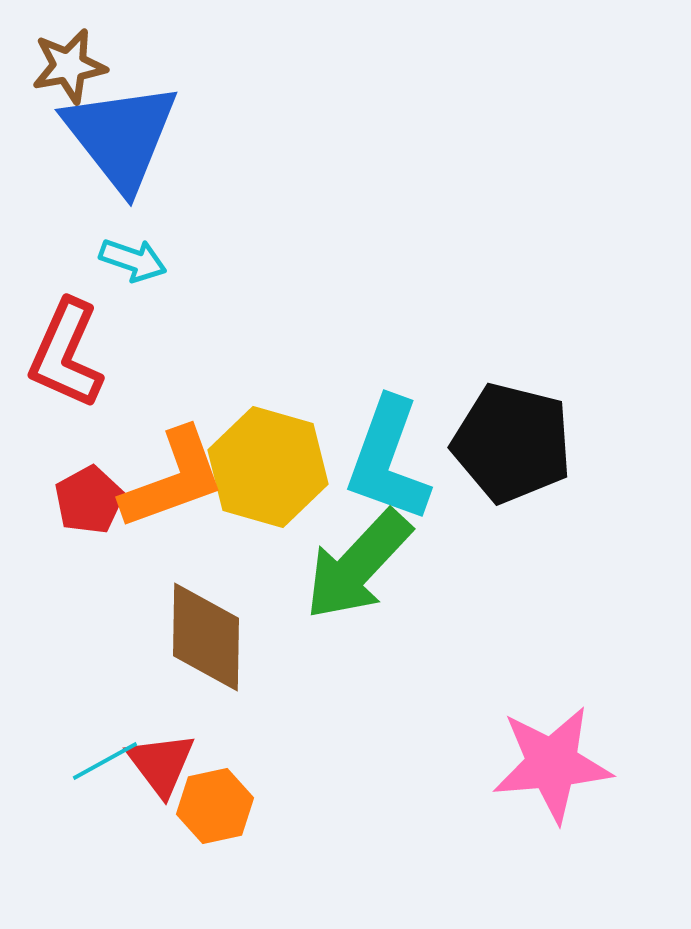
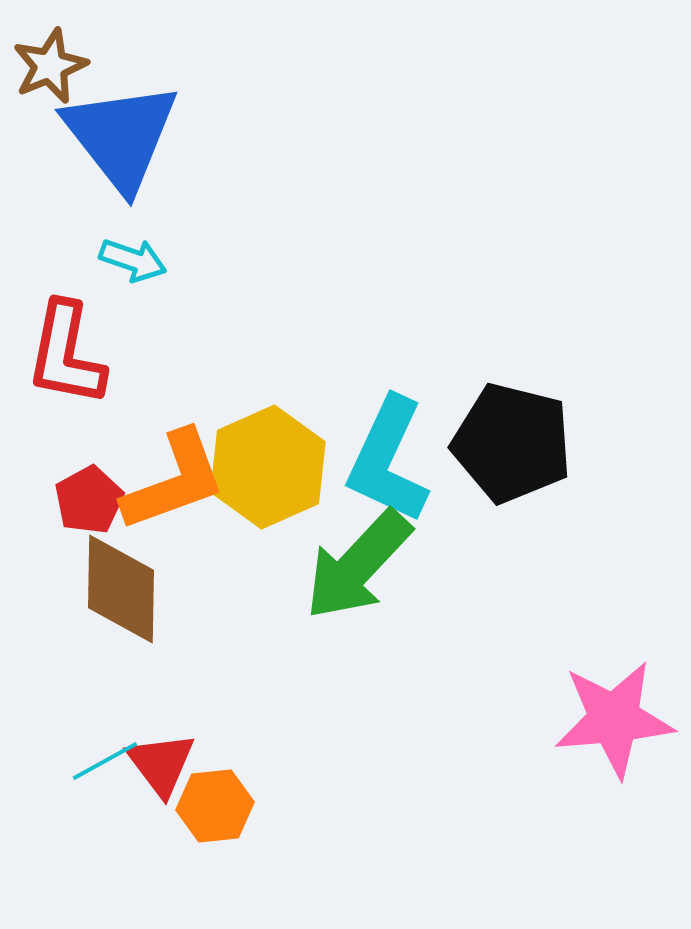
brown star: moved 19 px left; rotated 12 degrees counterclockwise
red L-shape: rotated 13 degrees counterclockwise
cyan L-shape: rotated 5 degrees clockwise
yellow hexagon: rotated 20 degrees clockwise
orange L-shape: moved 1 px right, 2 px down
brown diamond: moved 85 px left, 48 px up
pink star: moved 62 px right, 45 px up
orange hexagon: rotated 6 degrees clockwise
